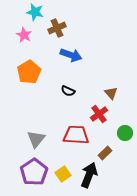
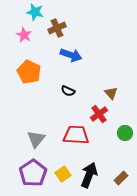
orange pentagon: rotated 15 degrees counterclockwise
brown rectangle: moved 16 px right, 25 px down
purple pentagon: moved 1 px left, 1 px down
